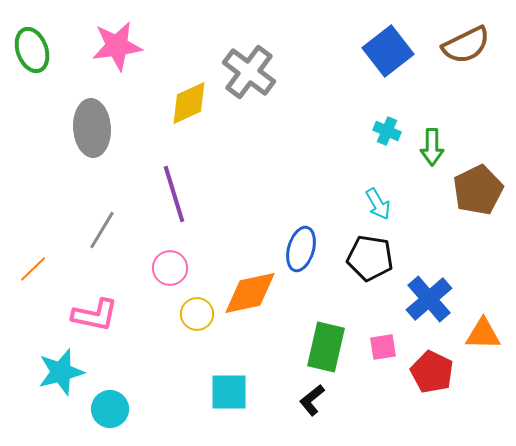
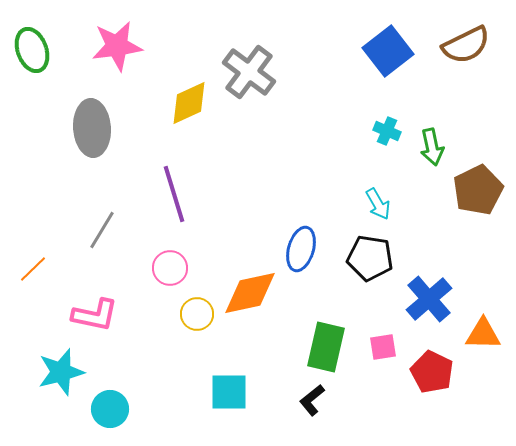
green arrow: rotated 12 degrees counterclockwise
